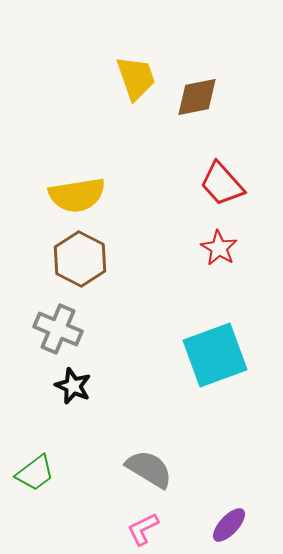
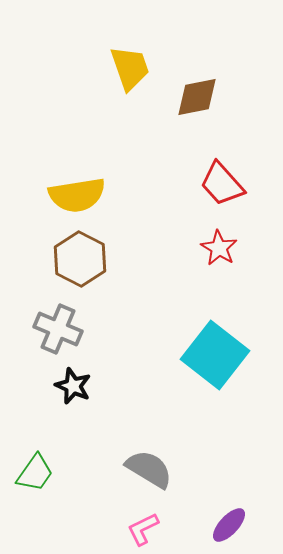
yellow trapezoid: moved 6 px left, 10 px up
cyan square: rotated 32 degrees counterclockwise
green trapezoid: rotated 18 degrees counterclockwise
